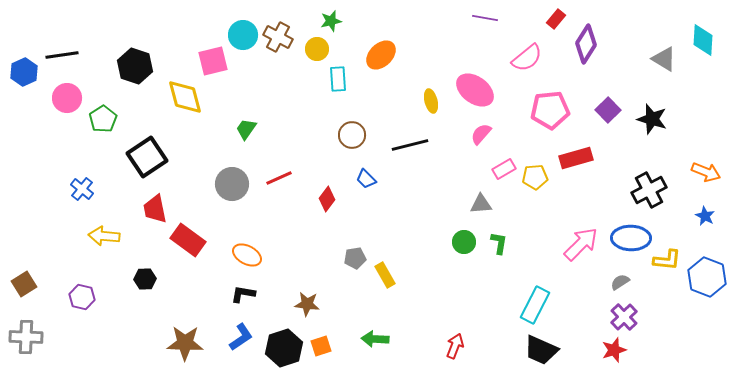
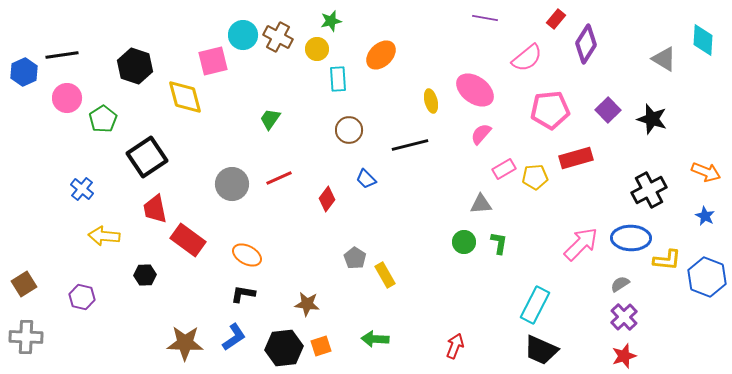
green trapezoid at (246, 129): moved 24 px right, 10 px up
brown circle at (352, 135): moved 3 px left, 5 px up
gray pentagon at (355, 258): rotated 30 degrees counterclockwise
black hexagon at (145, 279): moved 4 px up
gray semicircle at (620, 282): moved 2 px down
blue L-shape at (241, 337): moved 7 px left
black hexagon at (284, 348): rotated 12 degrees clockwise
red star at (614, 350): moved 10 px right, 6 px down
